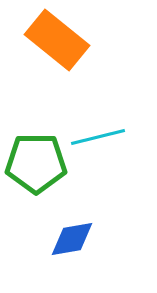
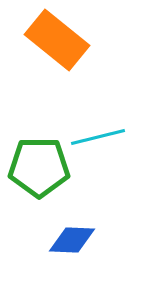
green pentagon: moved 3 px right, 4 px down
blue diamond: moved 1 px down; rotated 12 degrees clockwise
